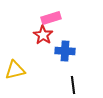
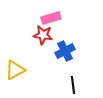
red star: rotated 24 degrees counterclockwise
blue cross: rotated 30 degrees counterclockwise
yellow triangle: rotated 15 degrees counterclockwise
